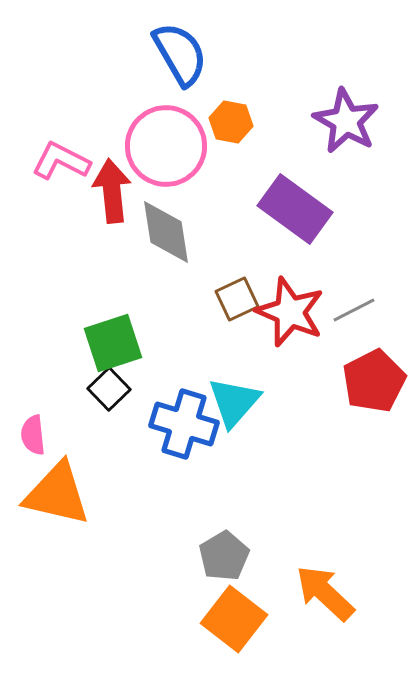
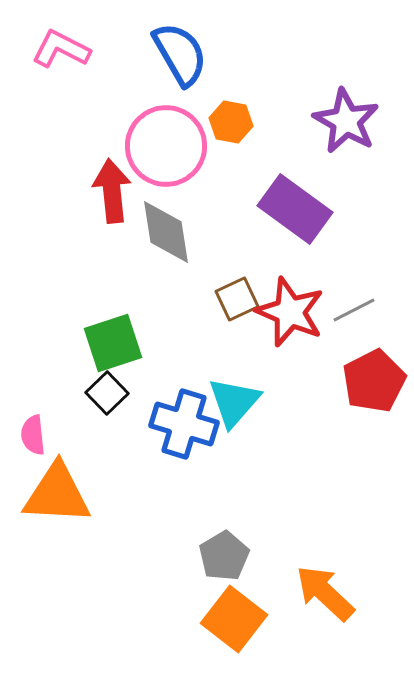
pink L-shape: moved 112 px up
black square: moved 2 px left, 4 px down
orange triangle: rotated 10 degrees counterclockwise
